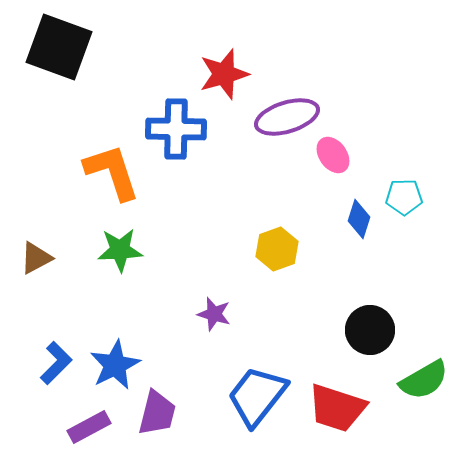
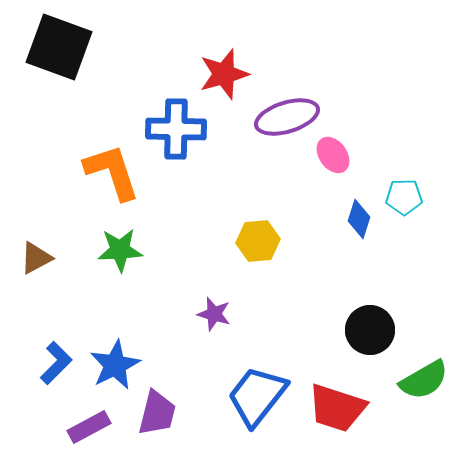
yellow hexagon: moved 19 px left, 8 px up; rotated 15 degrees clockwise
